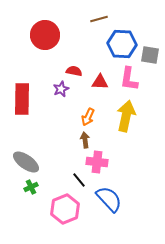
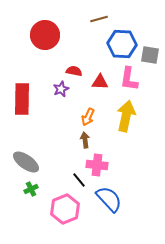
pink cross: moved 3 px down
green cross: moved 2 px down
